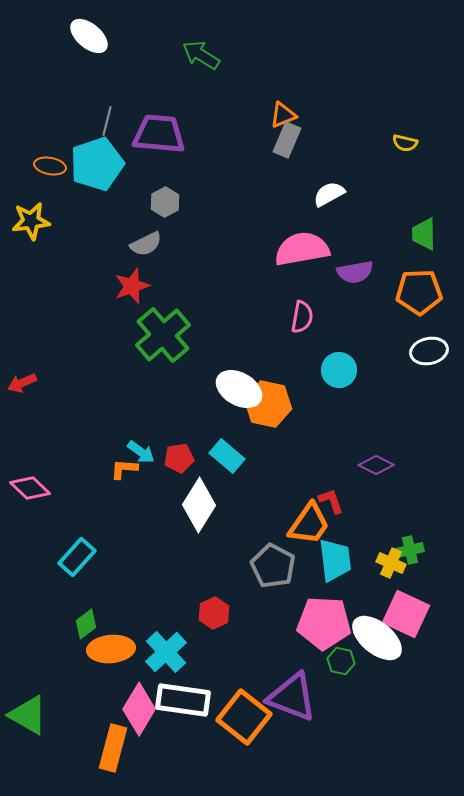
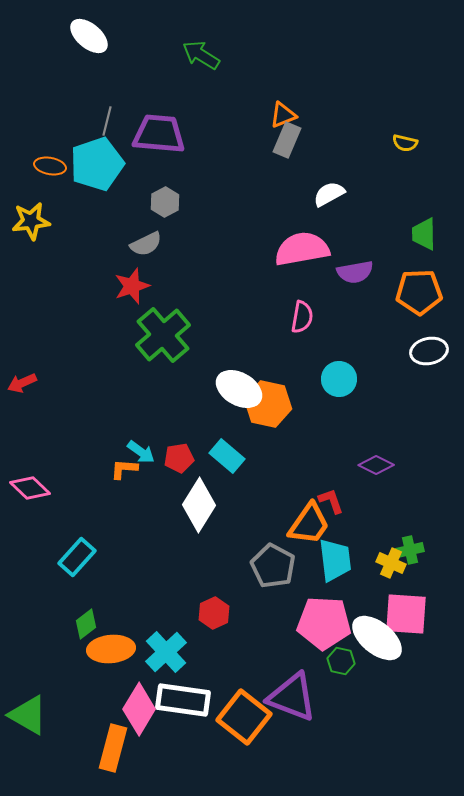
cyan circle at (339, 370): moved 9 px down
pink square at (406, 614): rotated 21 degrees counterclockwise
